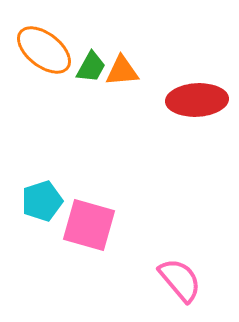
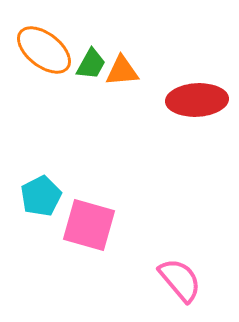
green trapezoid: moved 3 px up
cyan pentagon: moved 1 px left, 5 px up; rotated 9 degrees counterclockwise
